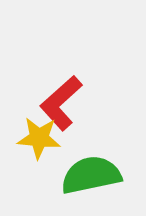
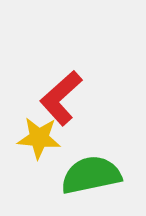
red L-shape: moved 5 px up
